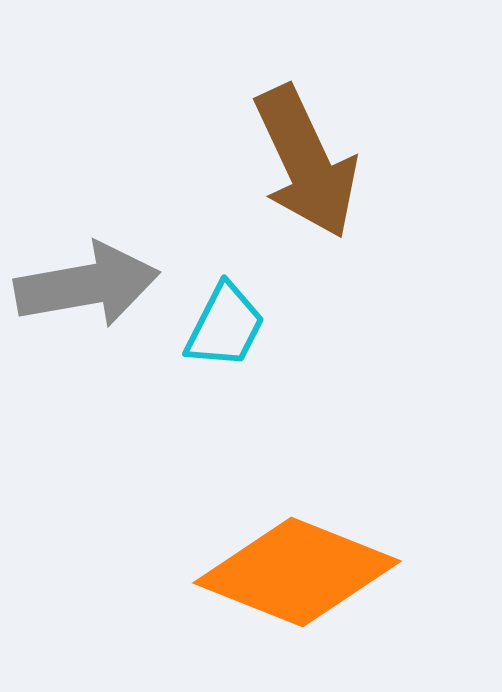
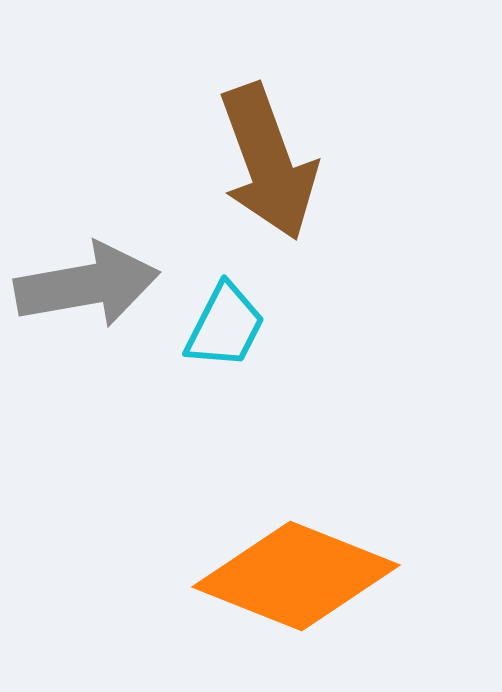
brown arrow: moved 38 px left; rotated 5 degrees clockwise
orange diamond: moved 1 px left, 4 px down
